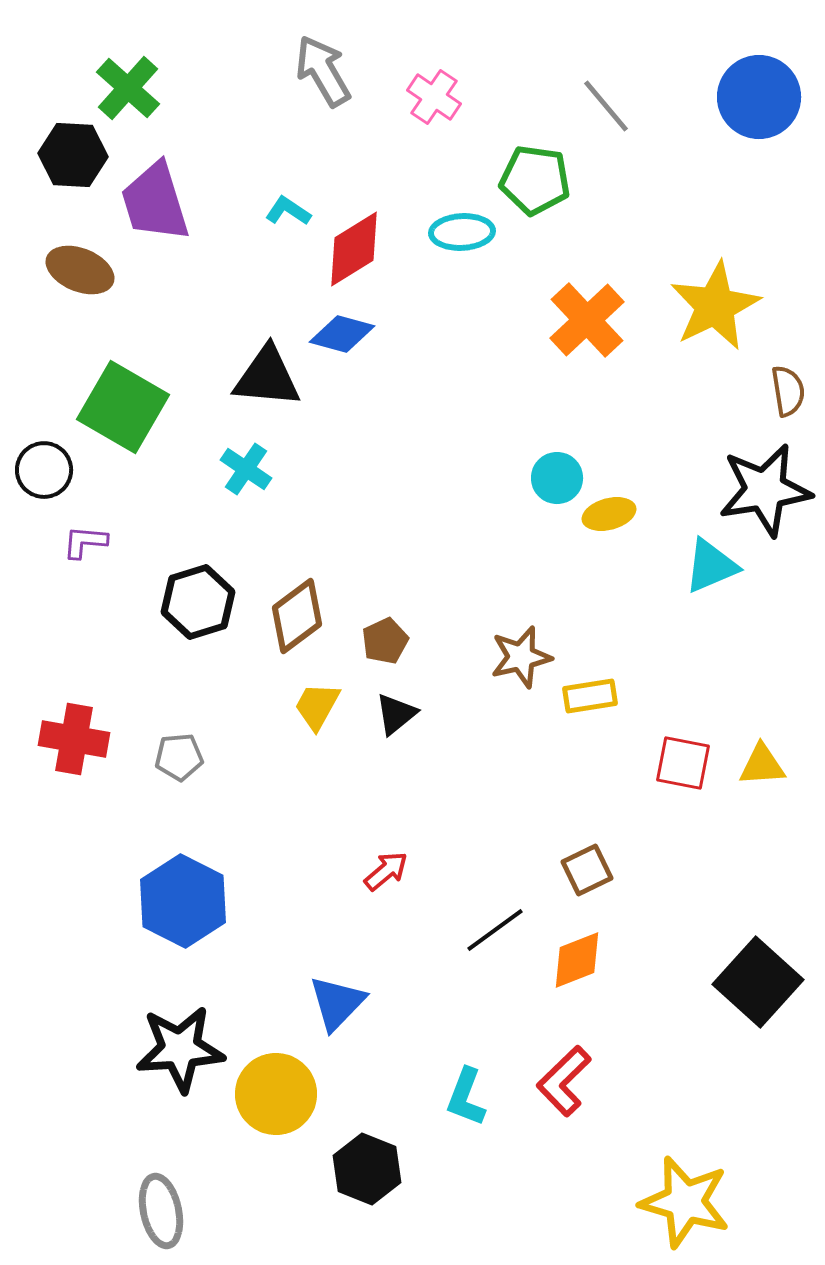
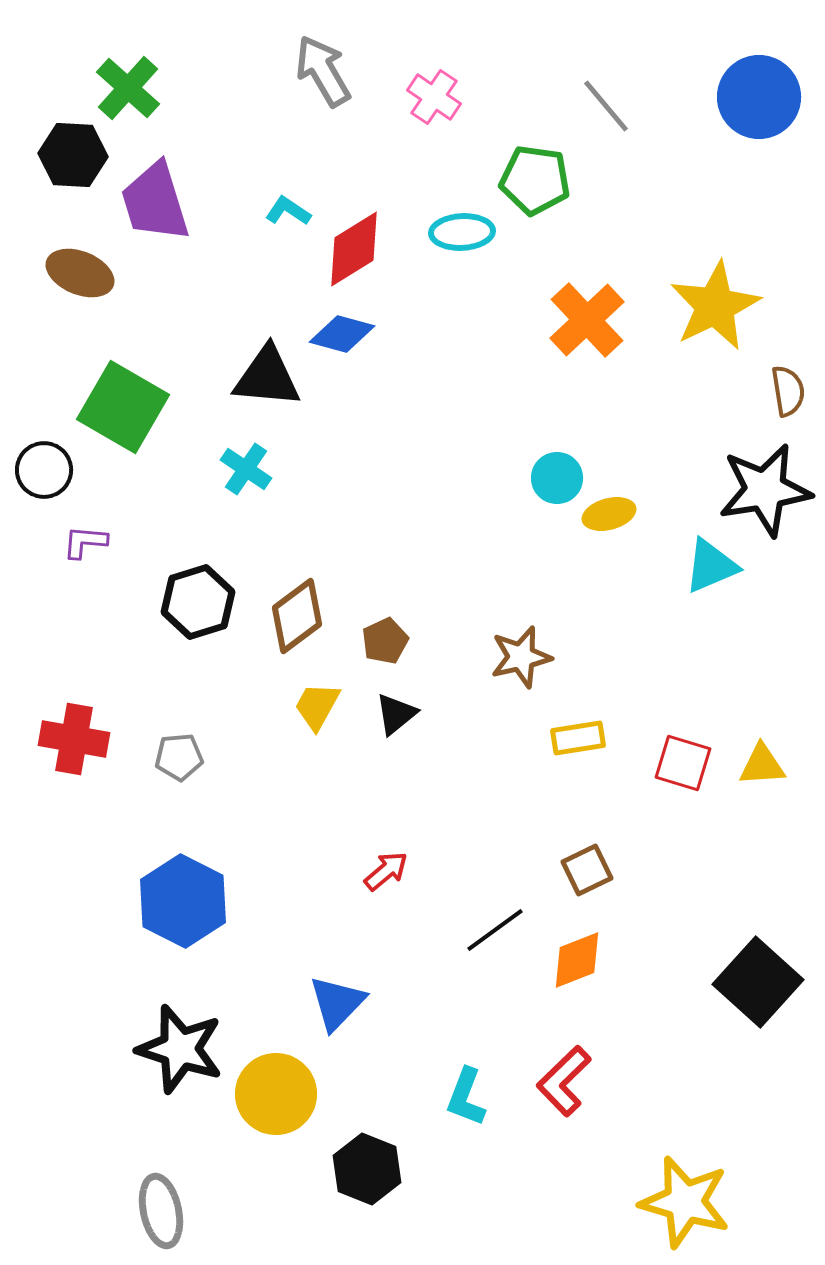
brown ellipse at (80, 270): moved 3 px down
yellow rectangle at (590, 696): moved 12 px left, 42 px down
red square at (683, 763): rotated 6 degrees clockwise
black star at (180, 1049): rotated 22 degrees clockwise
